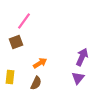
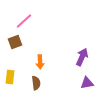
pink line: rotated 12 degrees clockwise
brown square: moved 1 px left
orange arrow: moved 1 px up; rotated 120 degrees clockwise
purple triangle: moved 9 px right, 5 px down; rotated 40 degrees clockwise
brown semicircle: rotated 32 degrees counterclockwise
